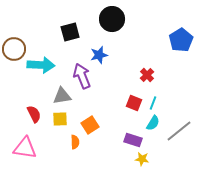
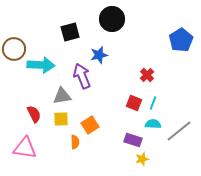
yellow square: moved 1 px right
cyan semicircle: moved 1 px down; rotated 119 degrees counterclockwise
yellow star: rotated 24 degrees counterclockwise
